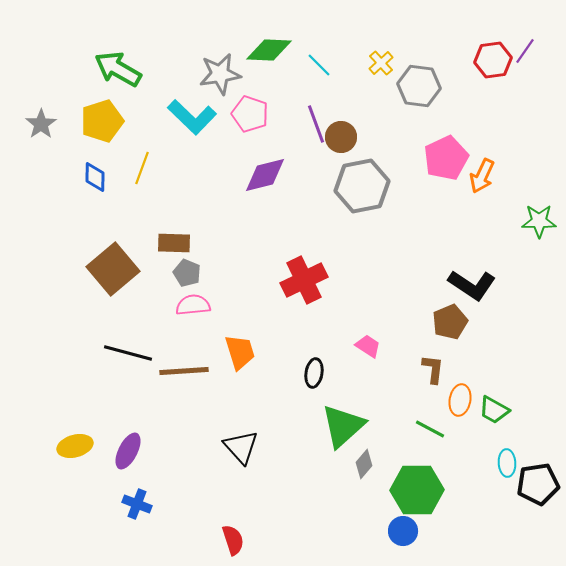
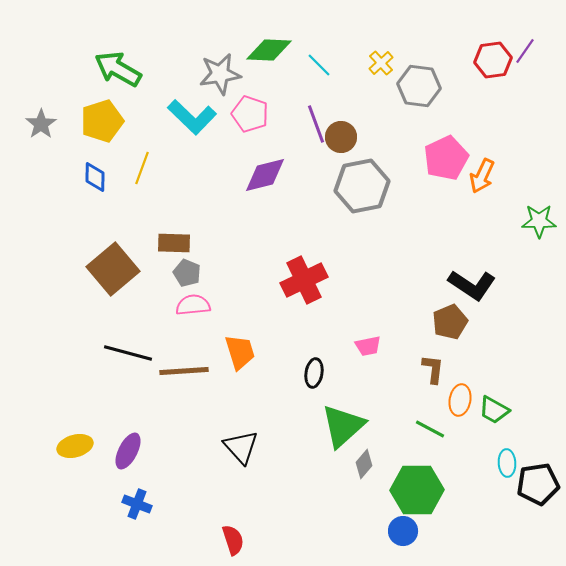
pink trapezoid at (368, 346): rotated 136 degrees clockwise
